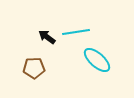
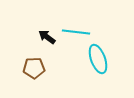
cyan line: rotated 16 degrees clockwise
cyan ellipse: moved 1 px right, 1 px up; rotated 28 degrees clockwise
